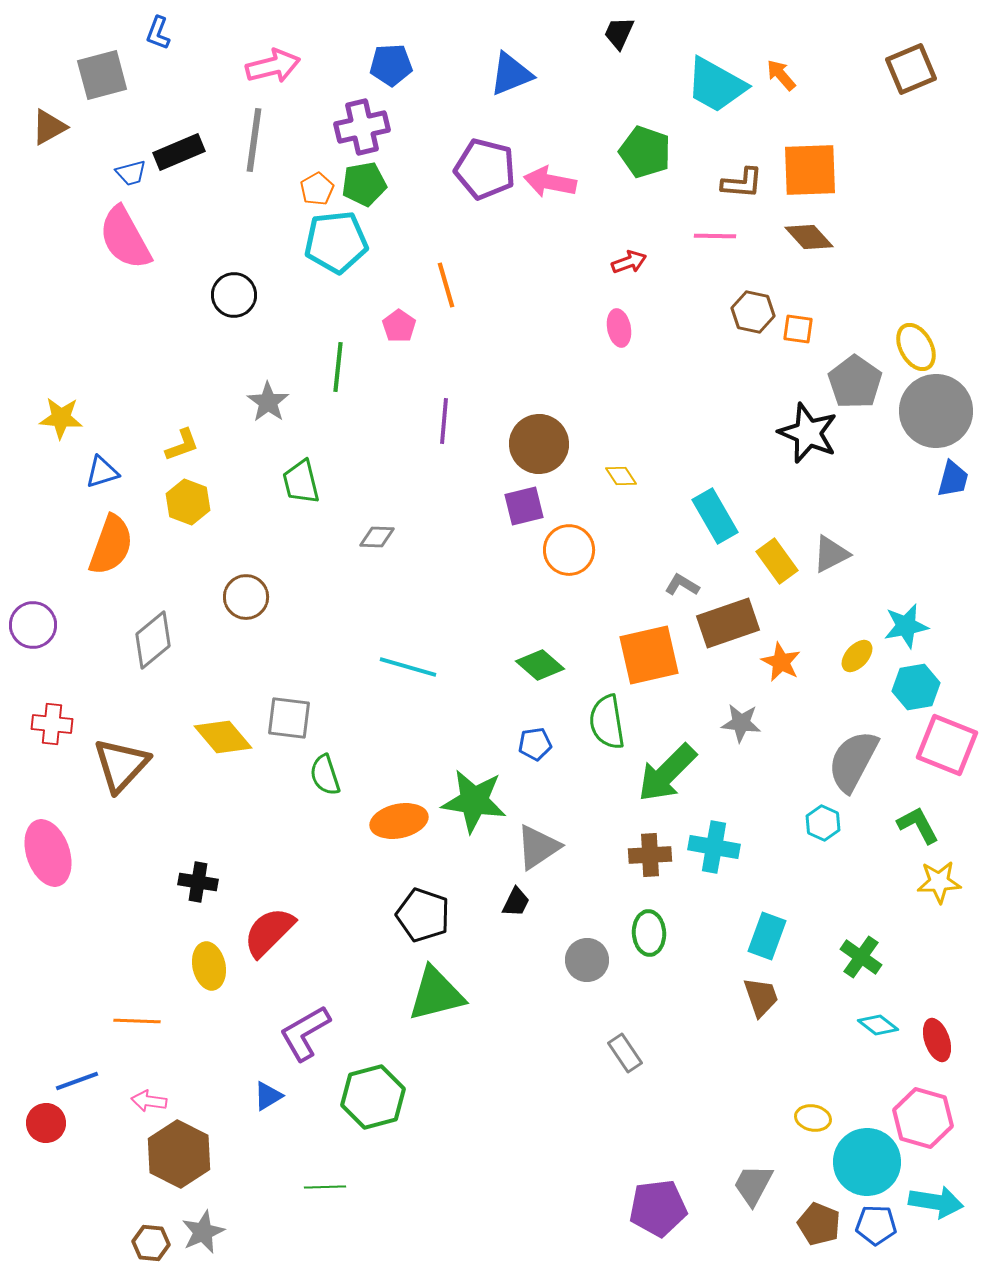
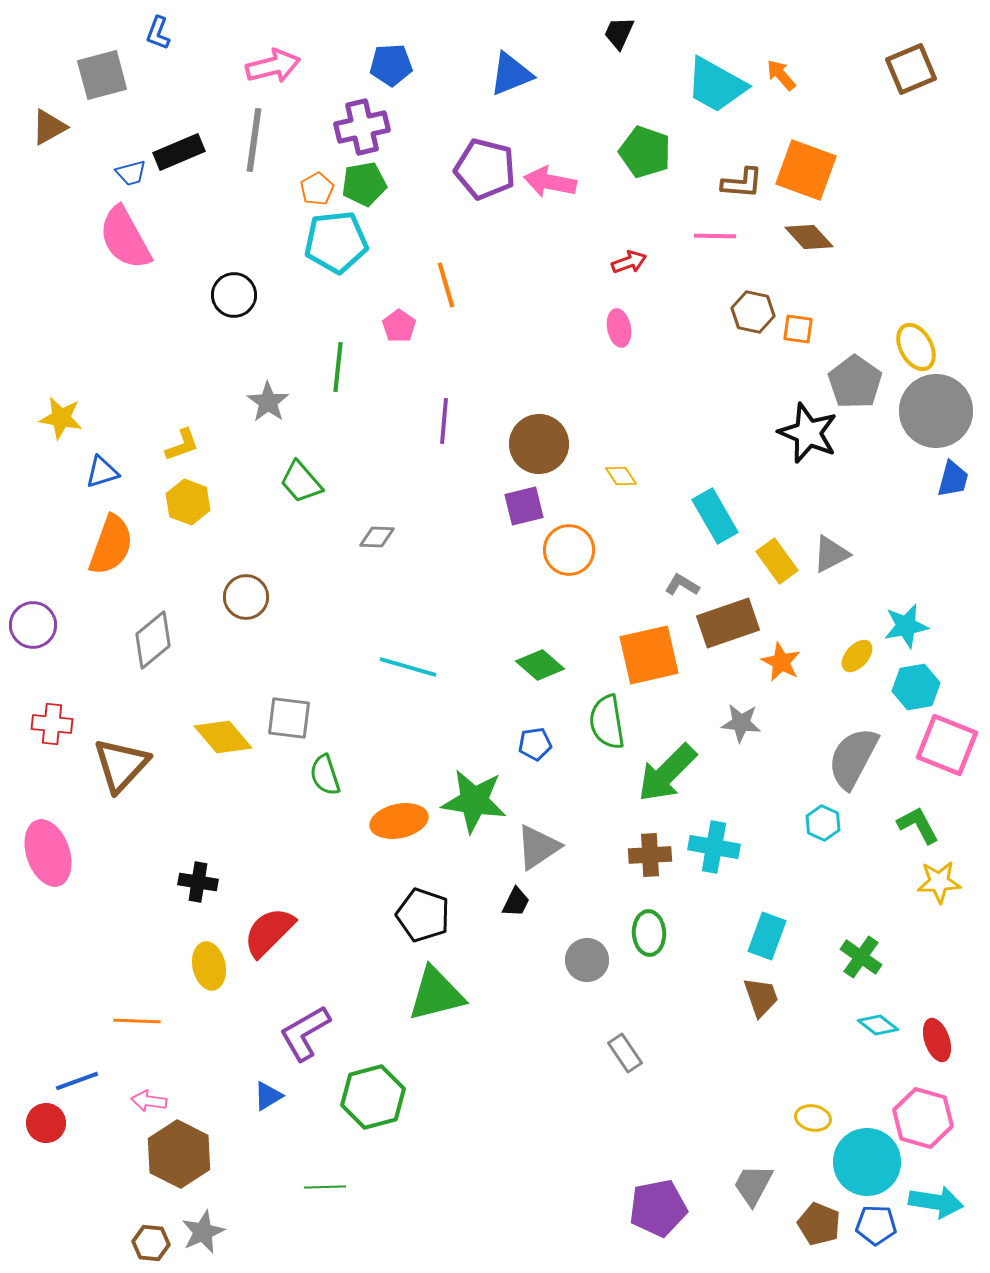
orange square at (810, 170): moved 4 px left; rotated 22 degrees clockwise
yellow star at (61, 418): rotated 6 degrees clockwise
green trapezoid at (301, 482): rotated 27 degrees counterclockwise
gray semicircle at (853, 761): moved 3 px up
purple pentagon at (658, 1208): rotated 4 degrees counterclockwise
